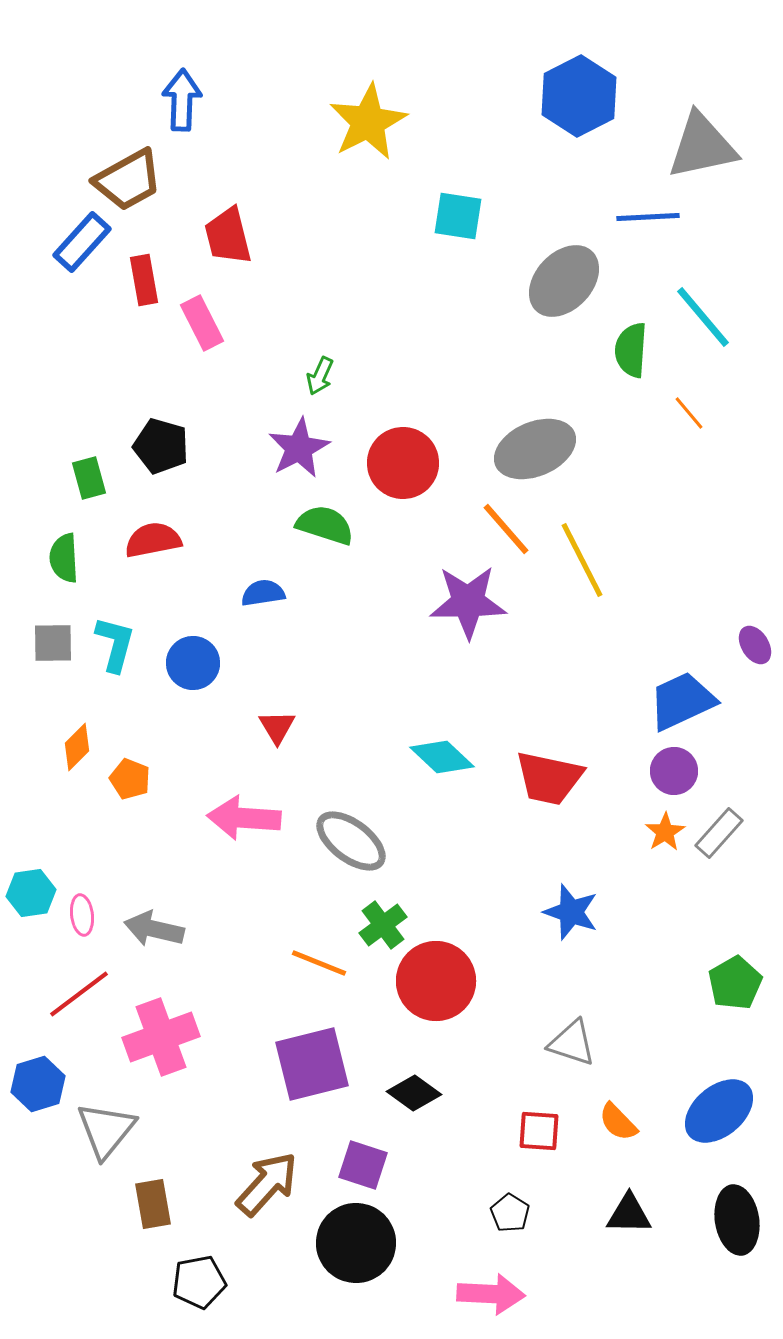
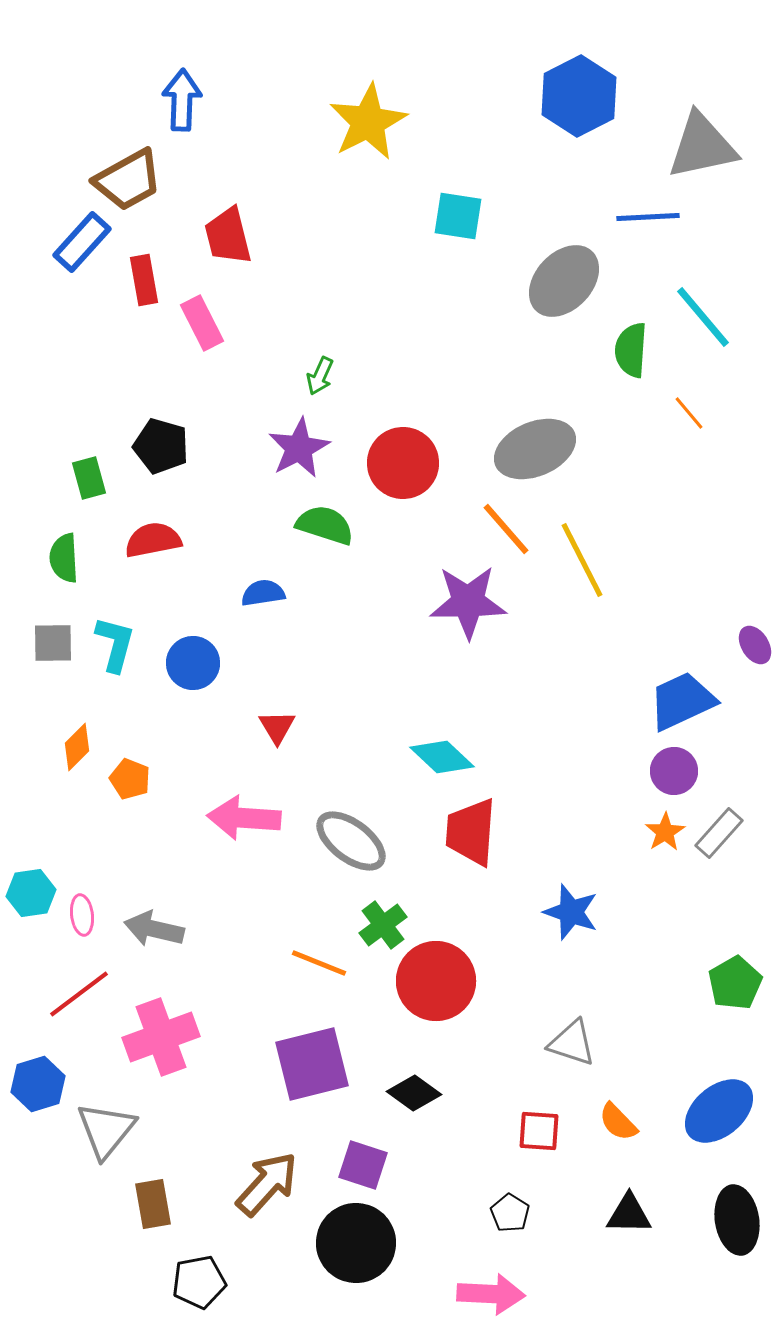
red trapezoid at (549, 778): moved 78 px left, 54 px down; rotated 82 degrees clockwise
